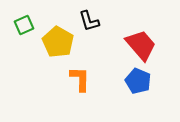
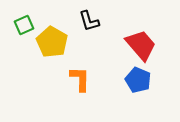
yellow pentagon: moved 6 px left
blue pentagon: moved 1 px up
